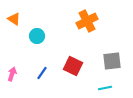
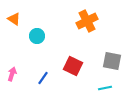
gray square: rotated 18 degrees clockwise
blue line: moved 1 px right, 5 px down
